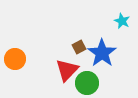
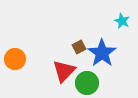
red triangle: moved 3 px left, 1 px down
